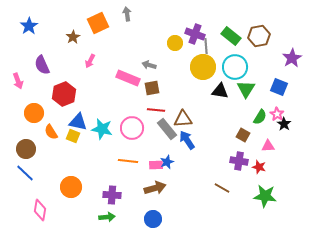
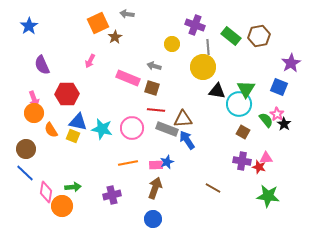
gray arrow at (127, 14): rotated 72 degrees counterclockwise
purple cross at (195, 34): moved 9 px up
brown star at (73, 37): moved 42 px right
yellow circle at (175, 43): moved 3 px left, 1 px down
gray line at (206, 46): moved 2 px right, 1 px down
purple star at (292, 58): moved 1 px left, 5 px down
gray arrow at (149, 65): moved 5 px right, 1 px down
cyan circle at (235, 67): moved 4 px right, 37 px down
pink arrow at (18, 81): moved 16 px right, 18 px down
brown square at (152, 88): rotated 28 degrees clockwise
black triangle at (220, 91): moved 3 px left
red hexagon at (64, 94): moved 3 px right; rotated 20 degrees clockwise
green semicircle at (260, 117): moved 6 px right, 3 px down; rotated 70 degrees counterclockwise
gray rectangle at (167, 129): rotated 30 degrees counterclockwise
orange semicircle at (51, 132): moved 2 px up
brown square at (243, 135): moved 3 px up
pink triangle at (268, 146): moved 2 px left, 12 px down
orange line at (128, 161): moved 2 px down; rotated 18 degrees counterclockwise
purple cross at (239, 161): moved 3 px right
orange circle at (71, 187): moved 9 px left, 19 px down
brown arrow at (155, 188): rotated 55 degrees counterclockwise
brown line at (222, 188): moved 9 px left
purple cross at (112, 195): rotated 18 degrees counterclockwise
green star at (265, 196): moved 3 px right
pink diamond at (40, 210): moved 6 px right, 18 px up
green arrow at (107, 217): moved 34 px left, 30 px up
